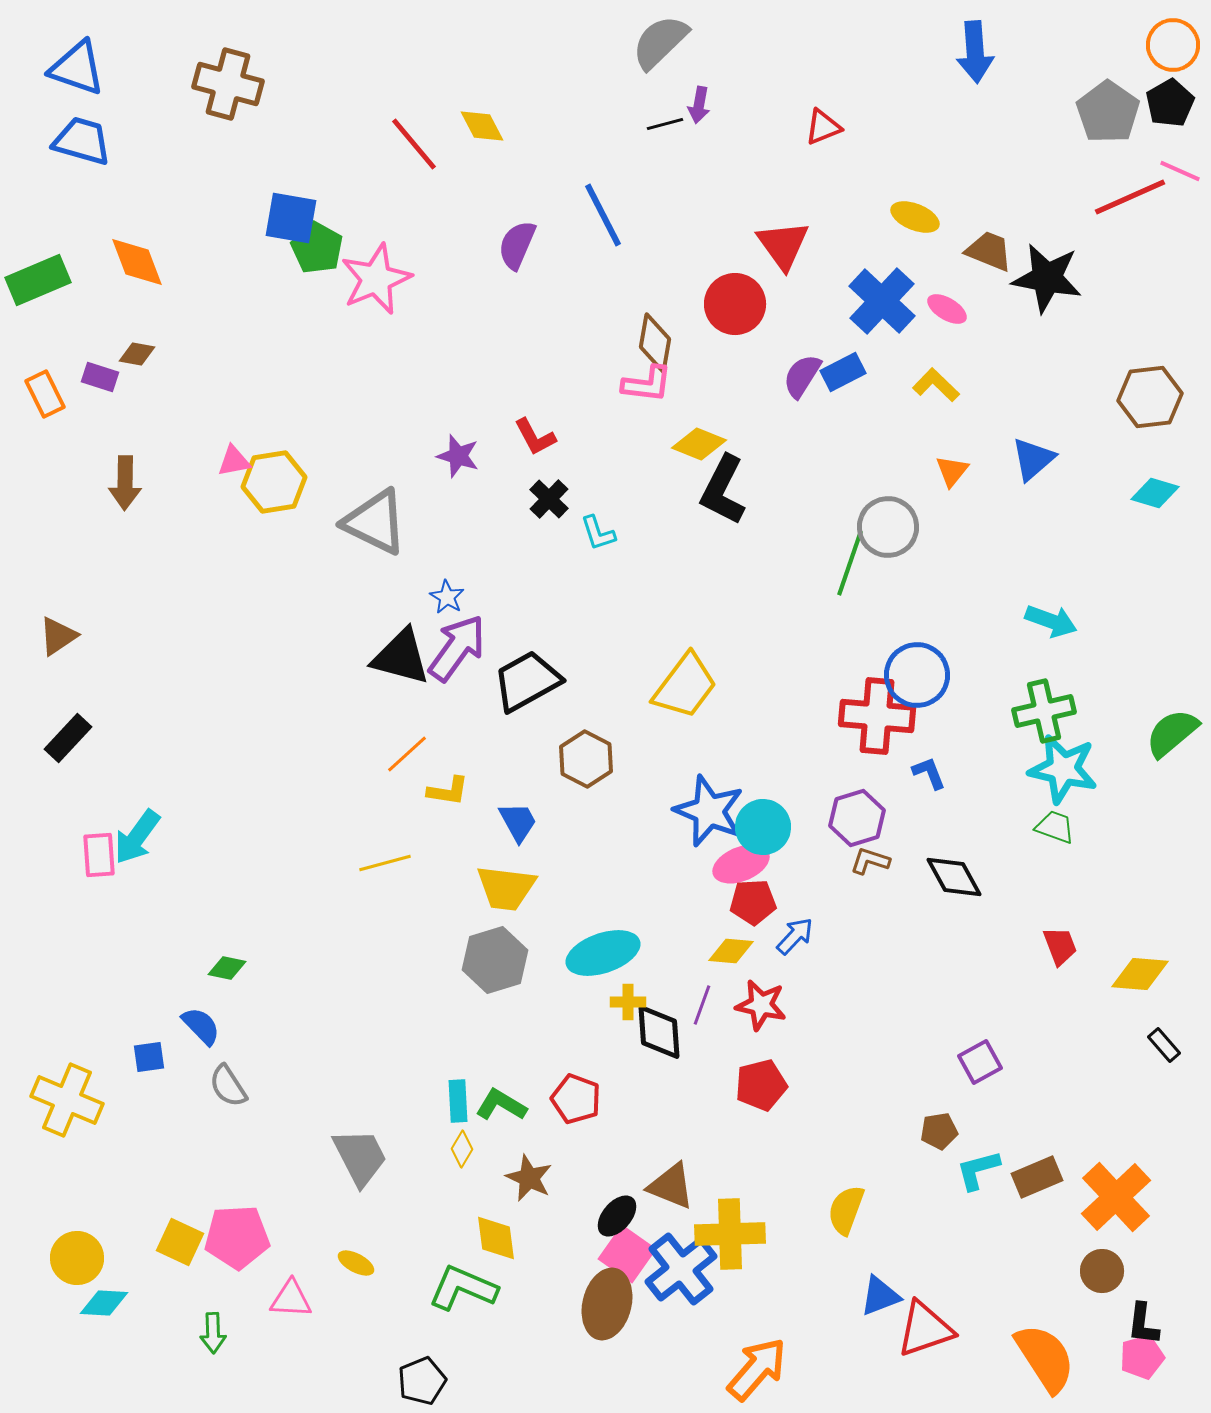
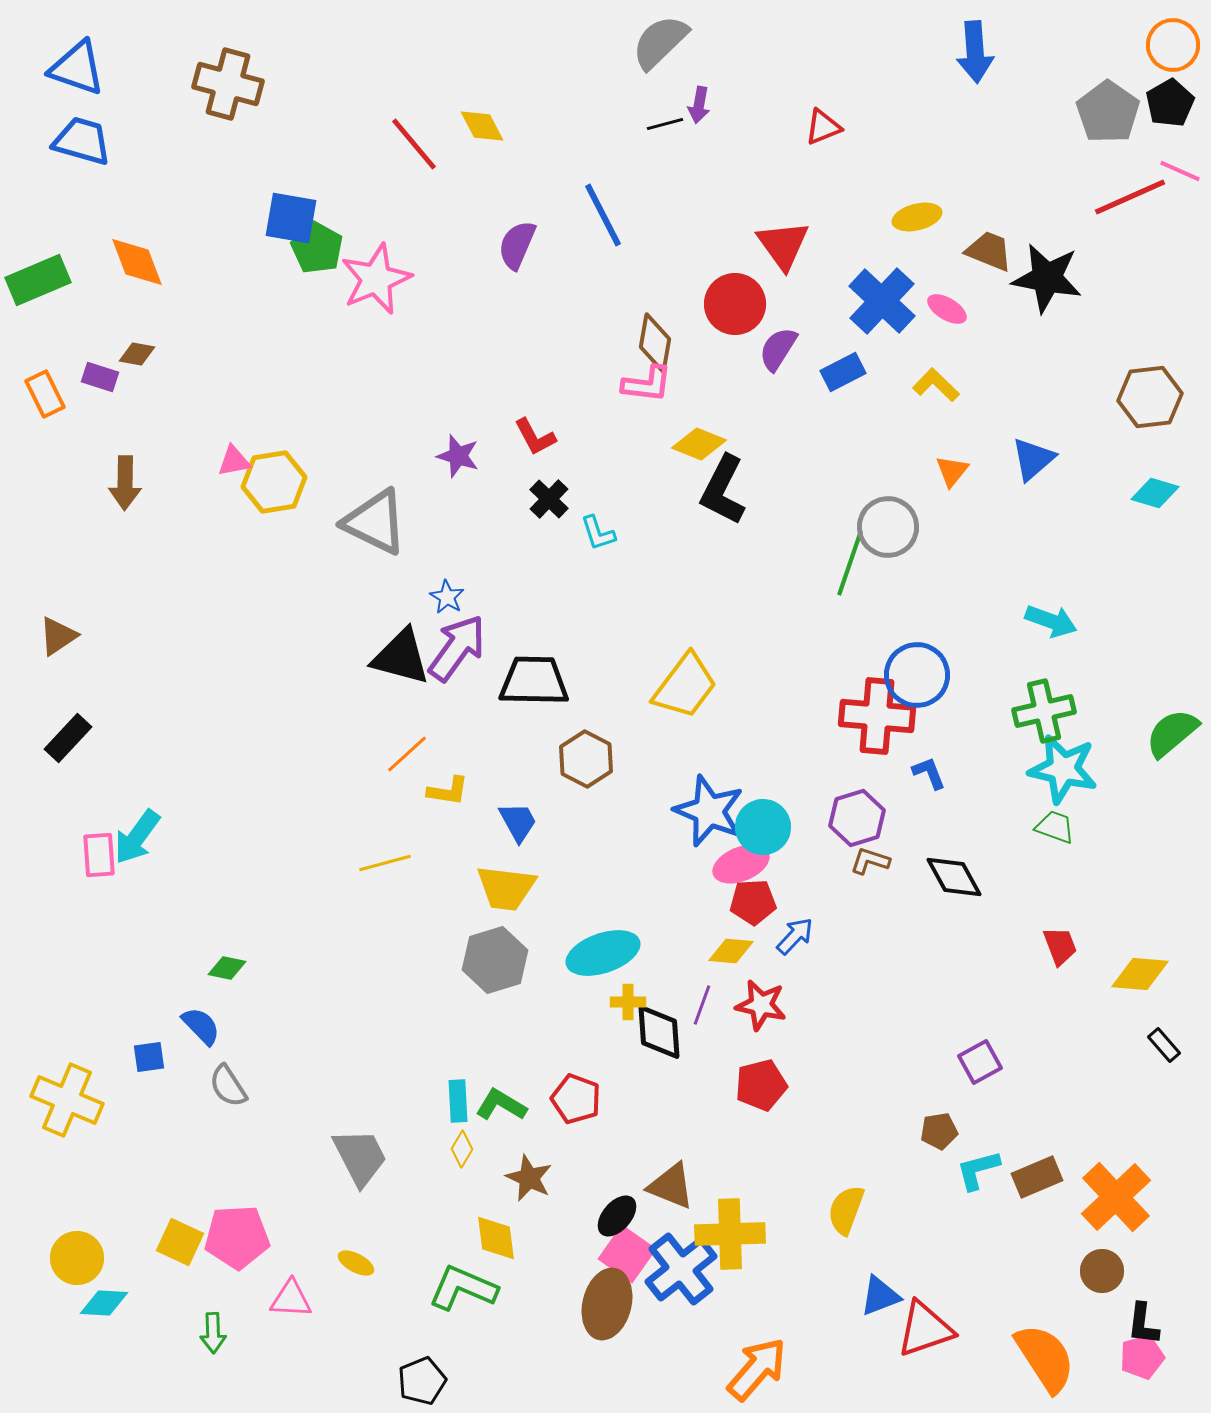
yellow ellipse at (915, 217): moved 2 px right; rotated 36 degrees counterclockwise
purple semicircle at (802, 376): moved 24 px left, 27 px up
black trapezoid at (527, 681): moved 7 px right; rotated 30 degrees clockwise
